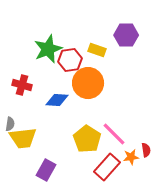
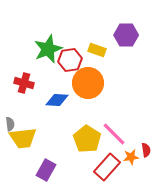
red cross: moved 2 px right, 2 px up
gray semicircle: rotated 16 degrees counterclockwise
